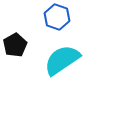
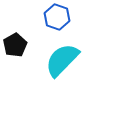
cyan semicircle: rotated 12 degrees counterclockwise
